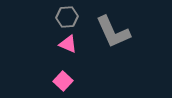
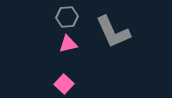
pink triangle: rotated 36 degrees counterclockwise
pink square: moved 1 px right, 3 px down
